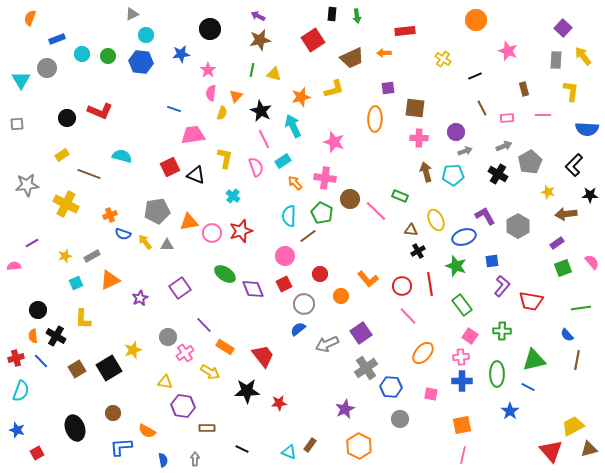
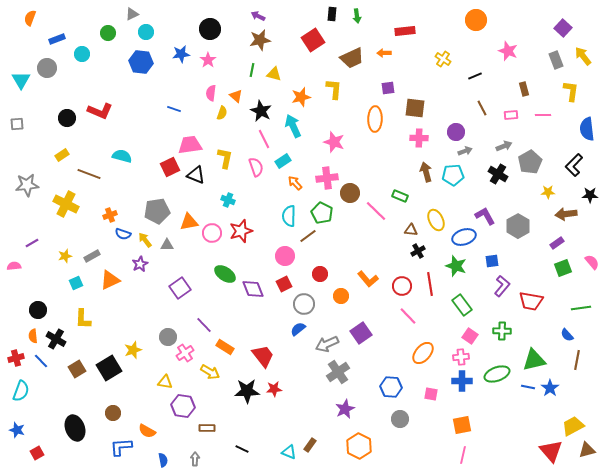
cyan circle at (146, 35): moved 3 px up
green circle at (108, 56): moved 23 px up
gray rectangle at (556, 60): rotated 24 degrees counterclockwise
pink star at (208, 70): moved 10 px up
yellow L-shape at (334, 89): rotated 70 degrees counterclockwise
orange triangle at (236, 96): rotated 32 degrees counterclockwise
pink rectangle at (507, 118): moved 4 px right, 3 px up
blue semicircle at (587, 129): rotated 80 degrees clockwise
pink trapezoid at (193, 135): moved 3 px left, 10 px down
pink cross at (325, 178): moved 2 px right; rotated 15 degrees counterclockwise
yellow star at (548, 192): rotated 16 degrees counterclockwise
cyan cross at (233, 196): moved 5 px left, 4 px down; rotated 16 degrees counterclockwise
brown circle at (350, 199): moved 6 px up
yellow arrow at (145, 242): moved 2 px up
purple star at (140, 298): moved 34 px up
black cross at (56, 336): moved 3 px down
gray cross at (366, 368): moved 28 px left, 4 px down
green ellipse at (497, 374): rotated 70 degrees clockwise
blue line at (528, 387): rotated 16 degrees counterclockwise
red star at (279, 403): moved 5 px left, 14 px up
blue star at (510, 411): moved 40 px right, 23 px up
brown triangle at (589, 449): moved 2 px left, 1 px down
